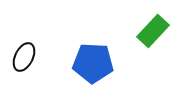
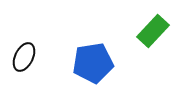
blue pentagon: rotated 12 degrees counterclockwise
